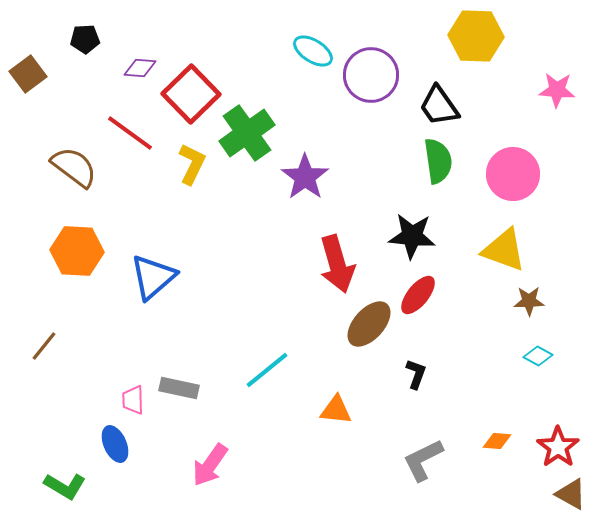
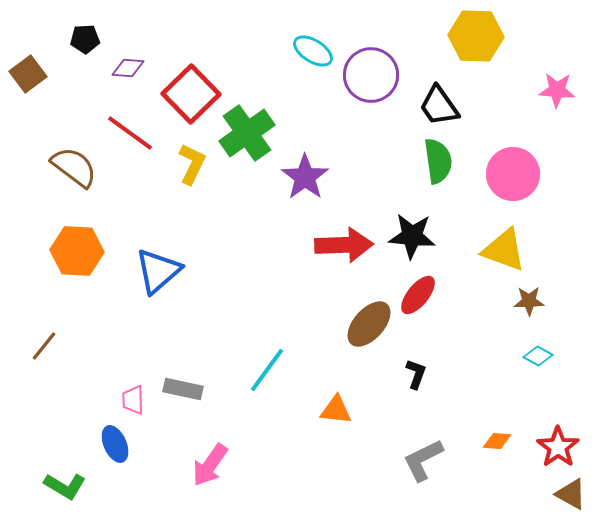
purple diamond: moved 12 px left
red arrow: moved 7 px right, 19 px up; rotated 76 degrees counterclockwise
blue triangle: moved 5 px right, 6 px up
cyan line: rotated 15 degrees counterclockwise
gray rectangle: moved 4 px right, 1 px down
